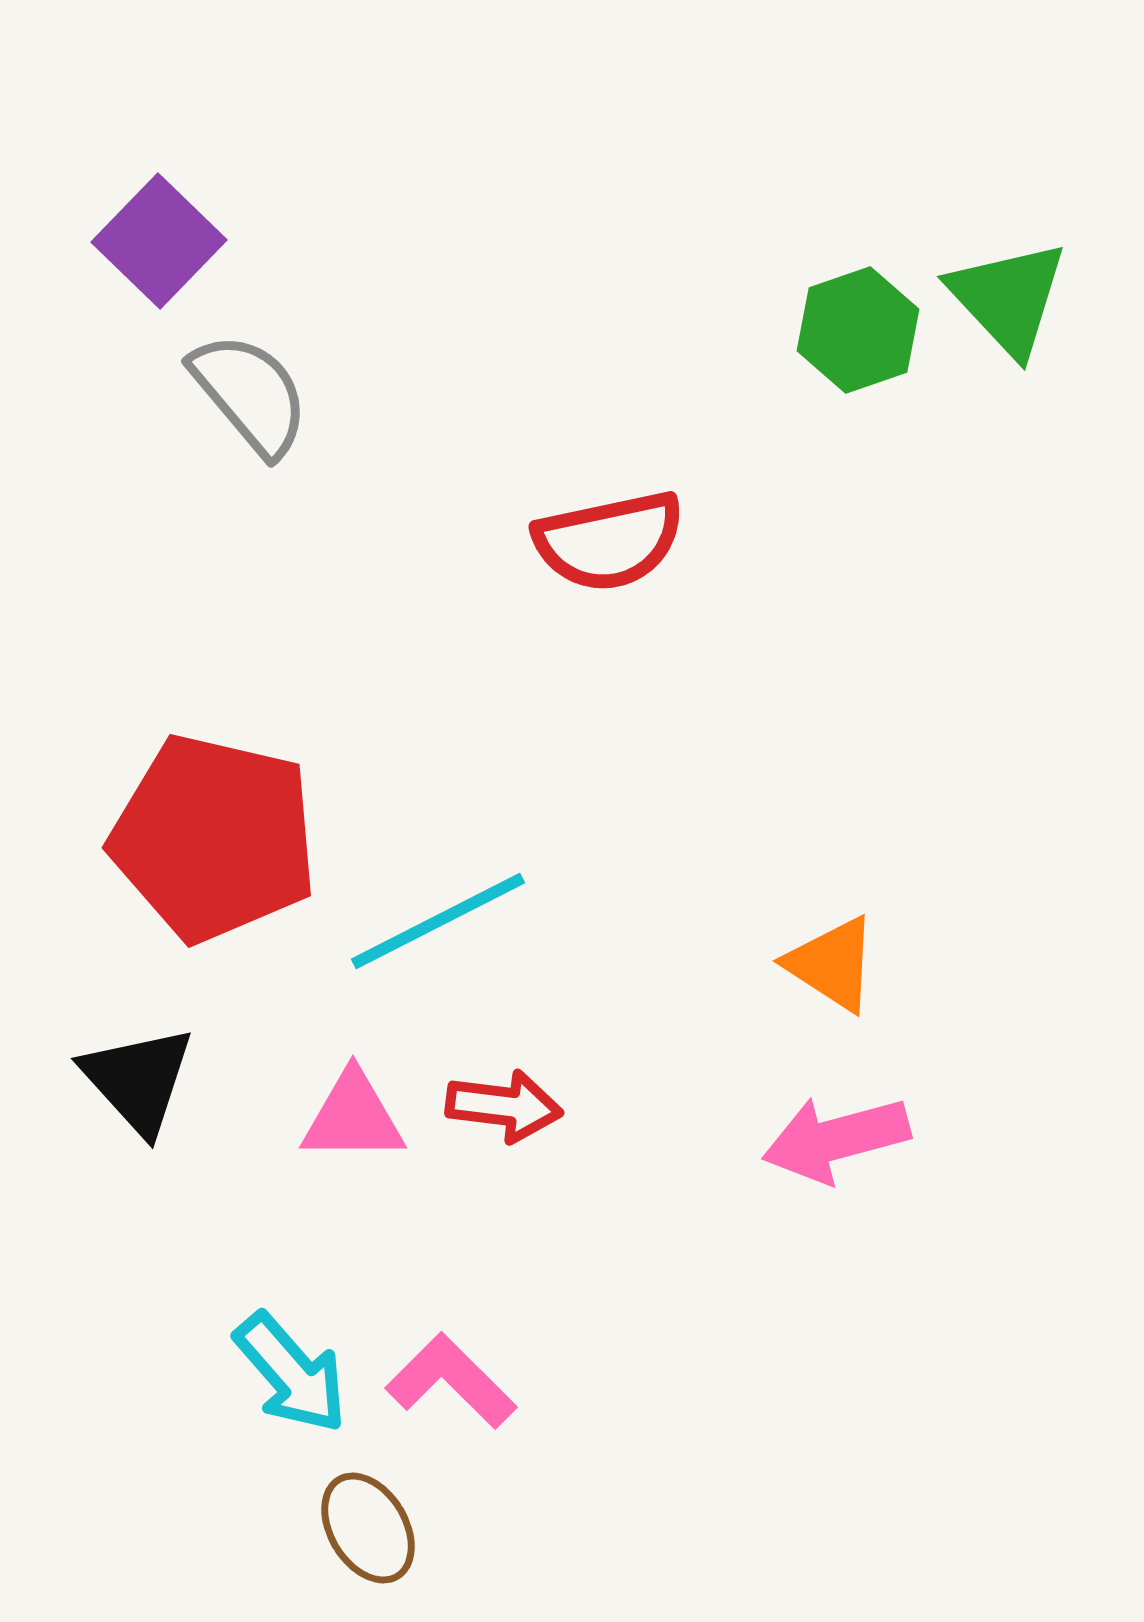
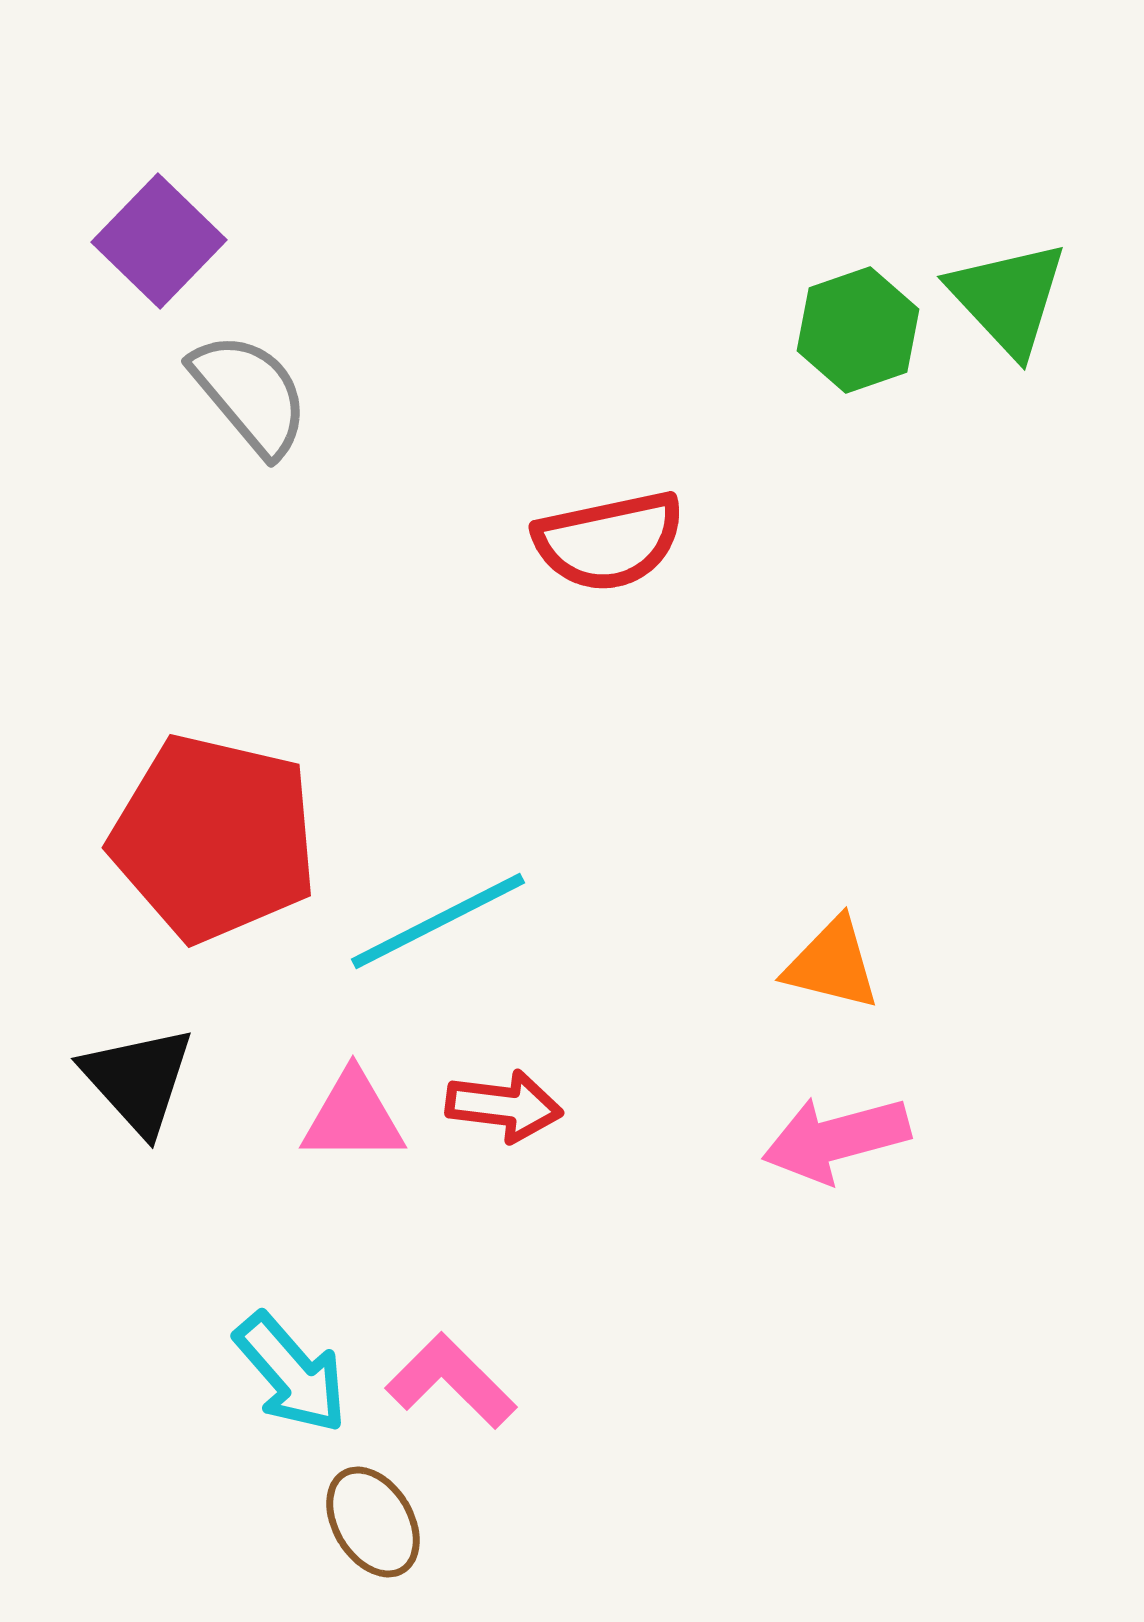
orange triangle: rotated 19 degrees counterclockwise
brown ellipse: moved 5 px right, 6 px up
